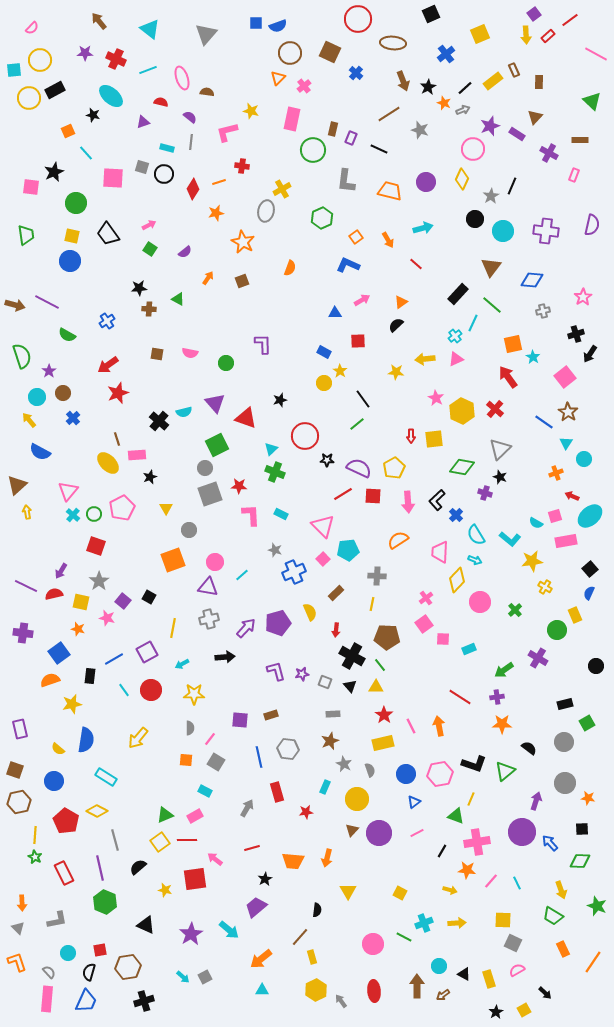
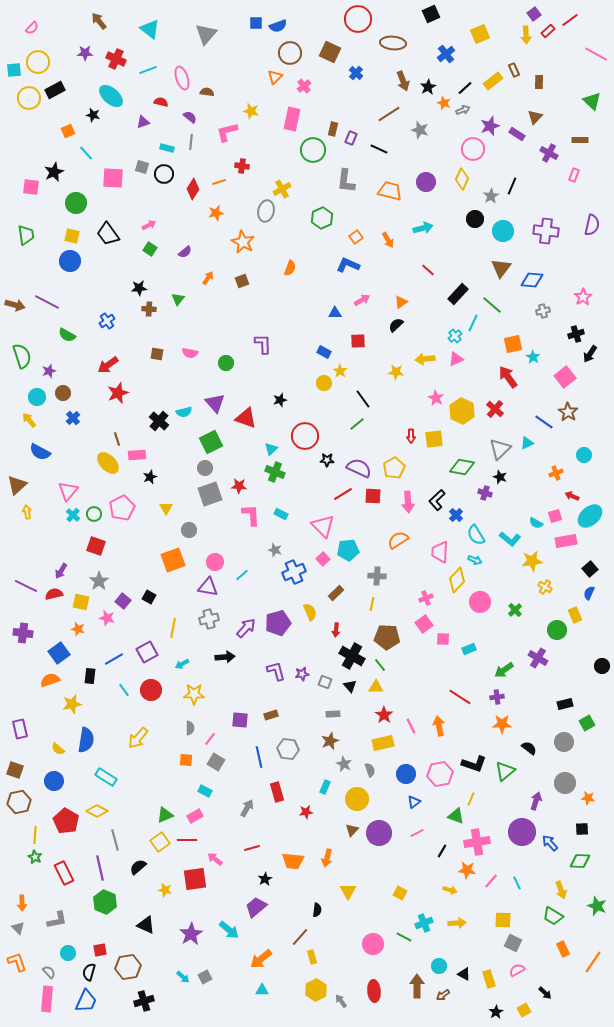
red rectangle at (548, 36): moved 5 px up
yellow circle at (40, 60): moved 2 px left, 2 px down
orange triangle at (278, 78): moved 3 px left, 1 px up
red line at (416, 264): moved 12 px right, 6 px down
brown triangle at (491, 267): moved 10 px right, 1 px down
green triangle at (178, 299): rotated 40 degrees clockwise
purple star at (49, 371): rotated 16 degrees clockwise
cyan triangle at (566, 443): moved 39 px left; rotated 32 degrees clockwise
green square at (217, 445): moved 6 px left, 3 px up
cyan circle at (584, 459): moved 4 px up
pink cross at (426, 598): rotated 16 degrees clockwise
black circle at (596, 666): moved 6 px right
